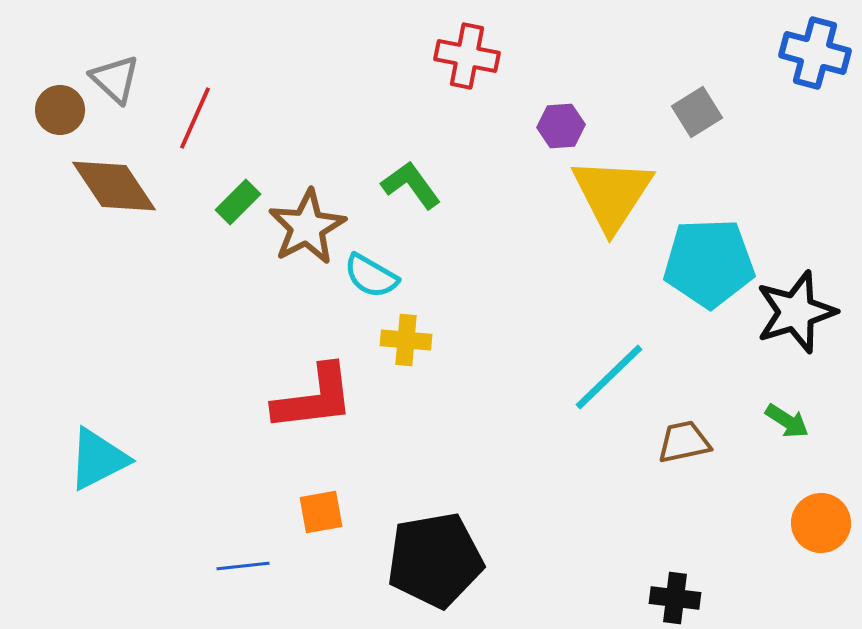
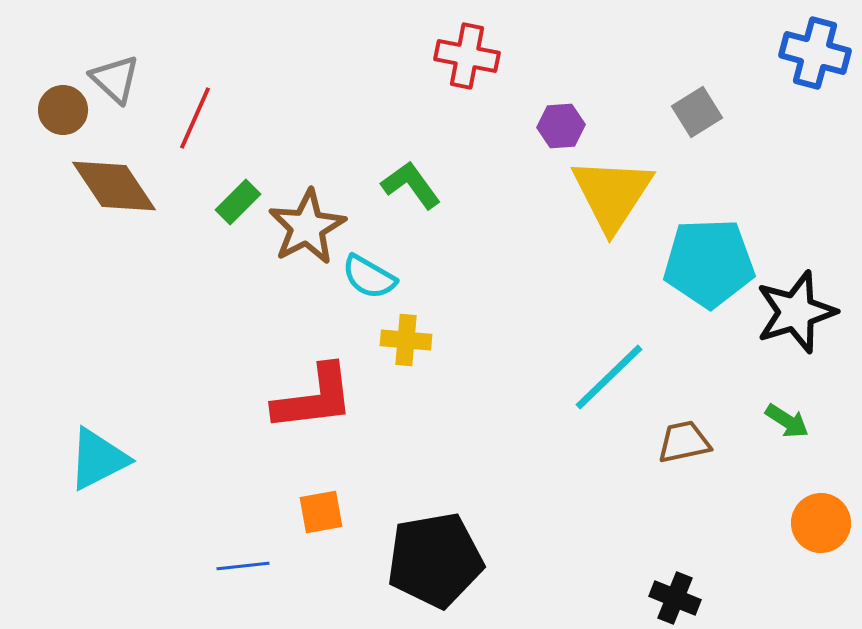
brown circle: moved 3 px right
cyan semicircle: moved 2 px left, 1 px down
black cross: rotated 15 degrees clockwise
